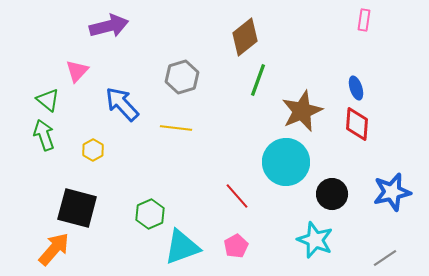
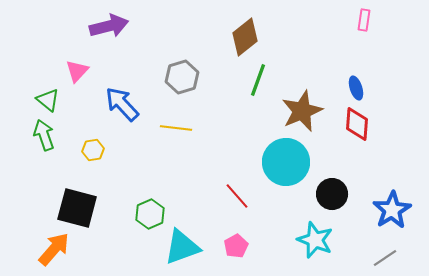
yellow hexagon: rotated 20 degrees clockwise
blue star: moved 18 px down; rotated 18 degrees counterclockwise
